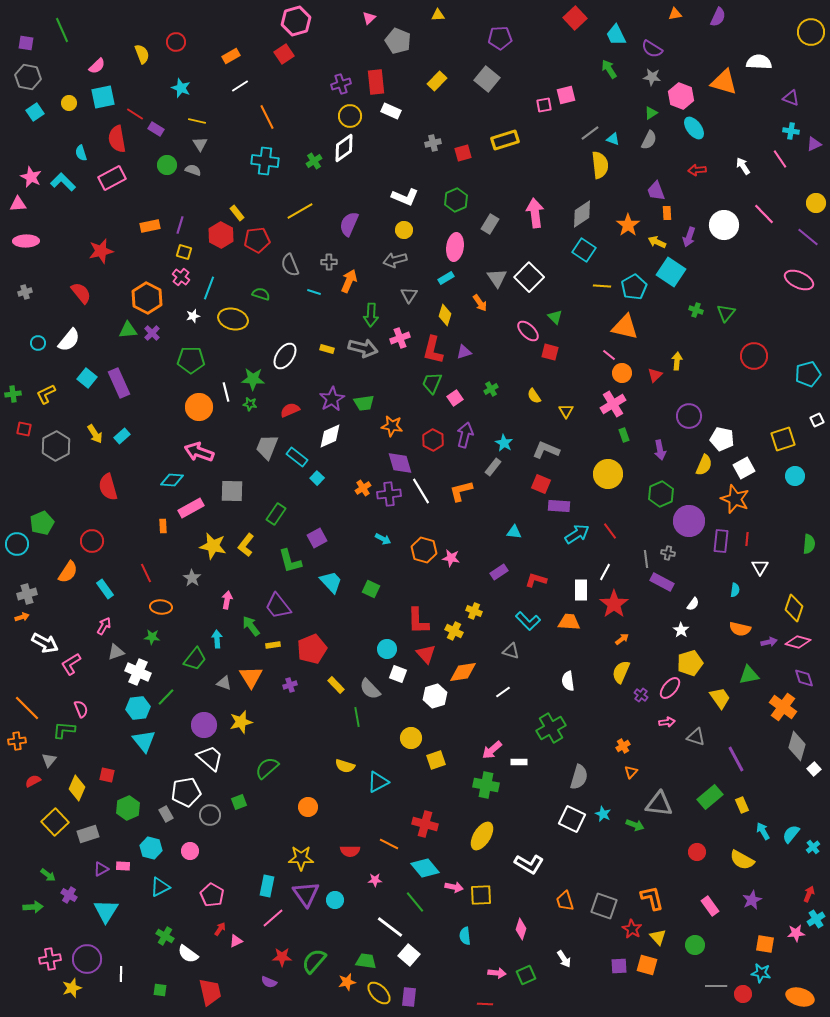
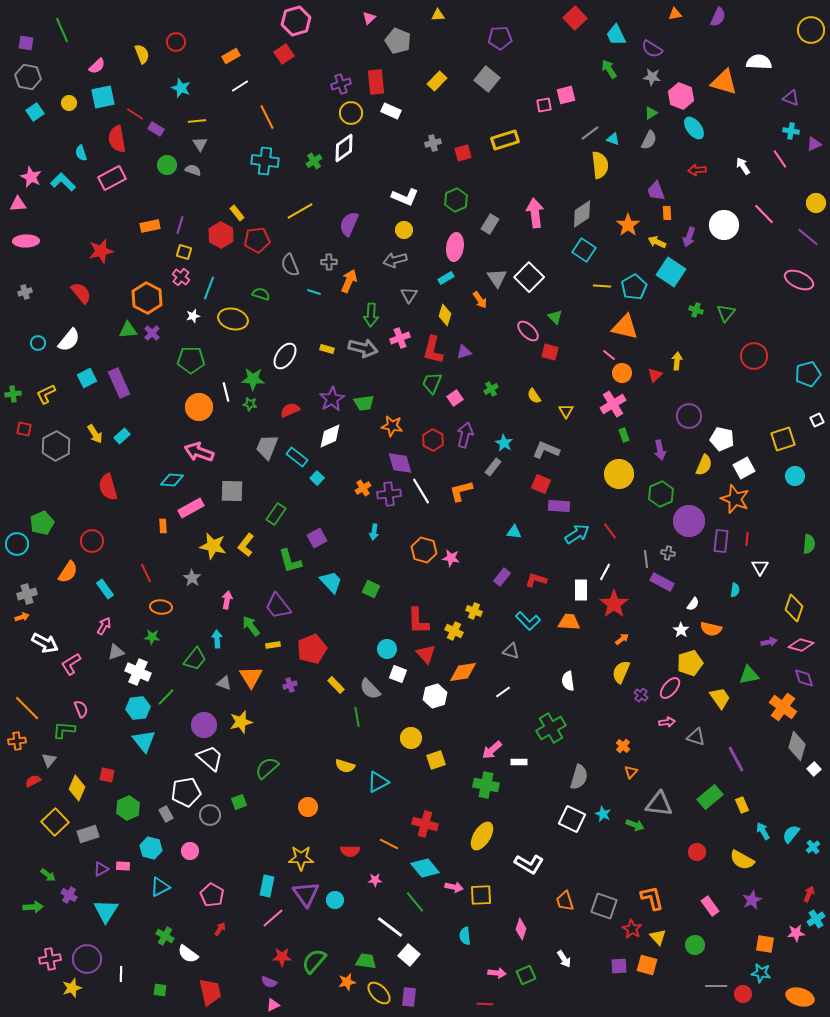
yellow circle at (811, 32): moved 2 px up
yellow circle at (350, 116): moved 1 px right, 3 px up
yellow line at (197, 121): rotated 18 degrees counterclockwise
orange arrow at (480, 303): moved 3 px up
cyan square at (87, 378): rotated 24 degrees clockwise
yellow circle at (608, 474): moved 11 px right
cyan arrow at (383, 539): moved 9 px left, 7 px up; rotated 70 degrees clockwise
purple rectangle at (499, 572): moved 3 px right, 5 px down; rotated 18 degrees counterclockwise
orange semicircle at (740, 629): moved 29 px left
pink diamond at (798, 642): moved 3 px right, 3 px down
orange cross at (623, 746): rotated 16 degrees counterclockwise
pink triangle at (236, 941): moved 37 px right, 64 px down
